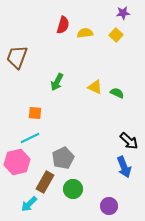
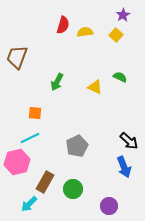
purple star: moved 2 px down; rotated 24 degrees counterclockwise
yellow semicircle: moved 1 px up
green semicircle: moved 3 px right, 16 px up
gray pentagon: moved 14 px right, 12 px up
